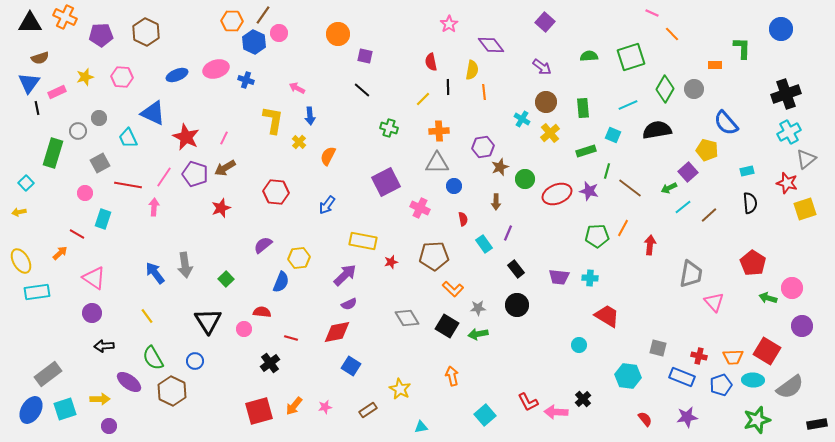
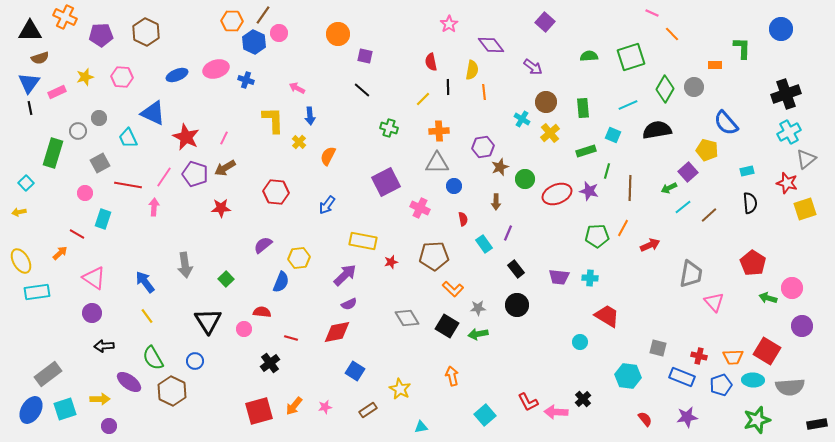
black triangle at (30, 23): moved 8 px down
purple arrow at (542, 67): moved 9 px left
gray circle at (694, 89): moved 2 px up
black line at (37, 108): moved 7 px left
yellow L-shape at (273, 120): rotated 12 degrees counterclockwise
brown line at (630, 188): rotated 55 degrees clockwise
red star at (221, 208): rotated 18 degrees clockwise
red arrow at (650, 245): rotated 60 degrees clockwise
blue arrow at (155, 273): moved 10 px left, 9 px down
cyan circle at (579, 345): moved 1 px right, 3 px up
blue square at (351, 366): moved 4 px right, 5 px down
gray semicircle at (790, 387): rotated 32 degrees clockwise
